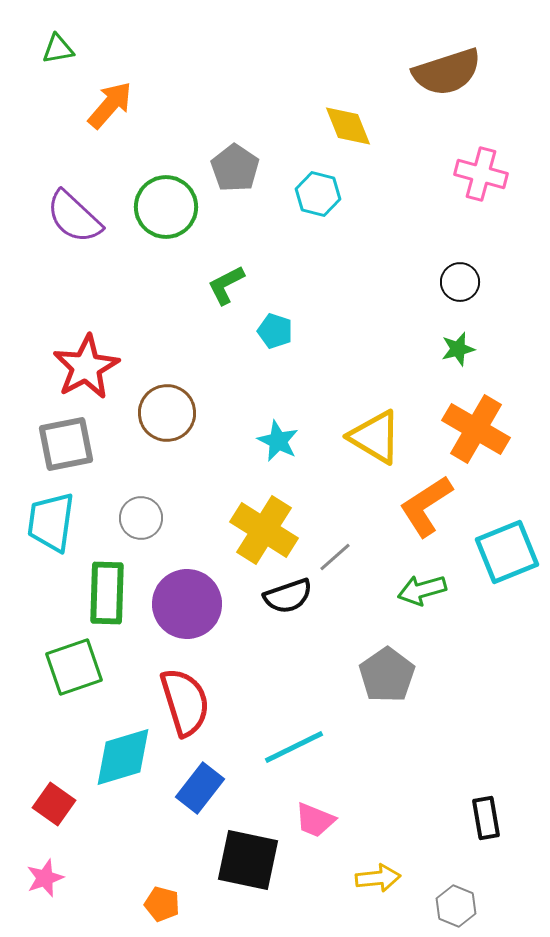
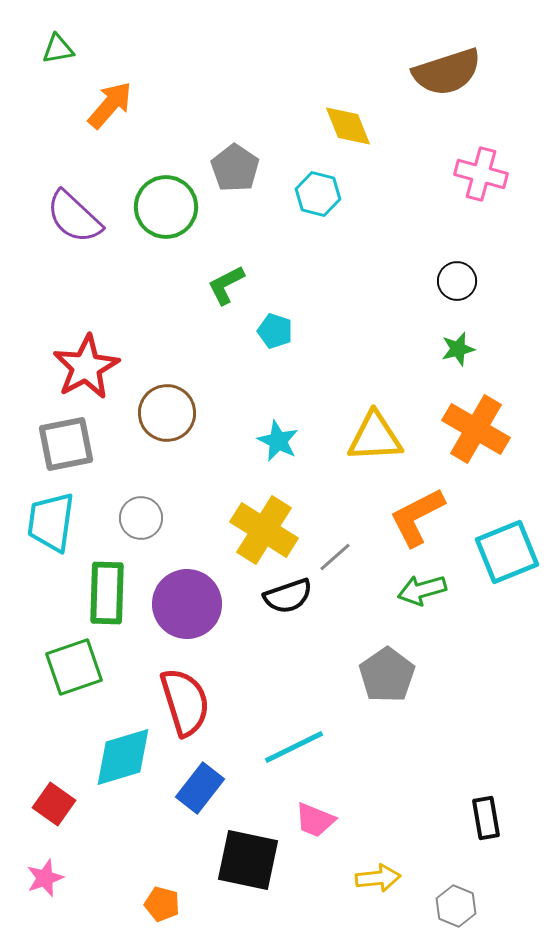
black circle at (460, 282): moved 3 px left, 1 px up
yellow triangle at (375, 437): rotated 34 degrees counterclockwise
orange L-shape at (426, 506): moved 9 px left, 11 px down; rotated 6 degrees clockwise
